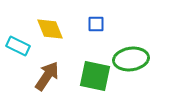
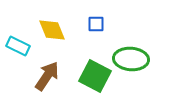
yellow diamond: moved 2 px right, 1 px down
green ellipse: rotated 12 degrees clockwise
green square: rotated 16 degrees clockwise
